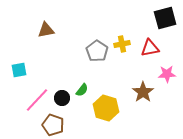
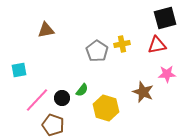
red triangle: moved 7 px right, 3 px up
brown star: rotated 15 degrees counterclockwise
